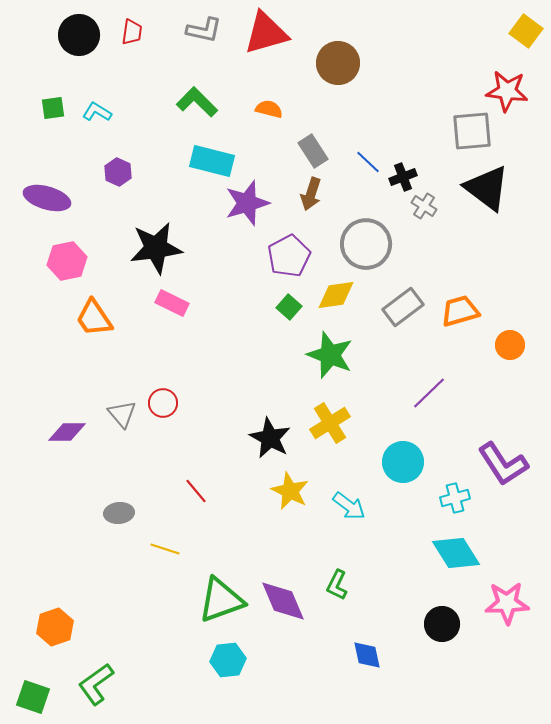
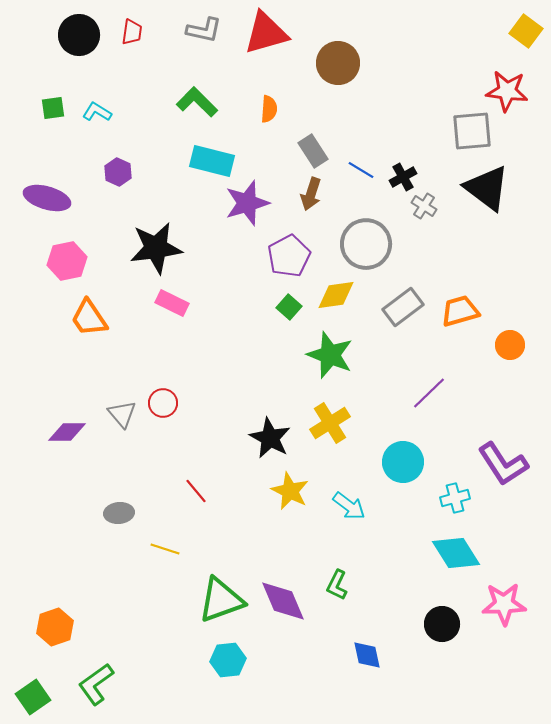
orange semicircle at (269, 109): rotated 80 degrees clockwise
blue line at (368, 162): moved 7 px left, 8 px down; rotated 12 degrees counterclockwise
black cross at (403, 177): rotated 8 degrees counterclockwise
orange trapezoid at (94, 318): moved 5 px left
pink star at (507, 603): moved 3 px left, 1 px down
green square at (33, 697): rotated 36 degrees clockwise
